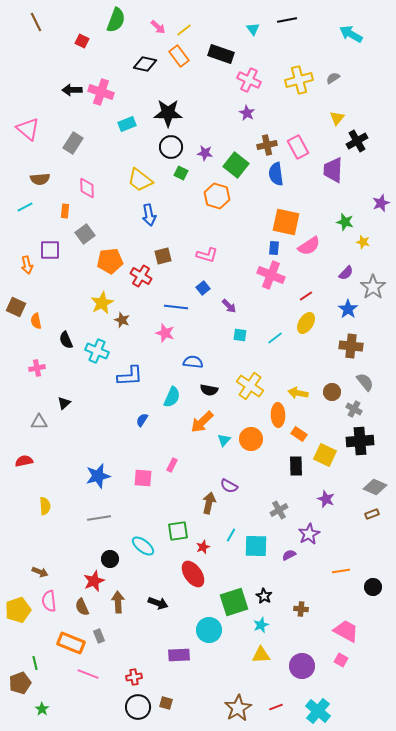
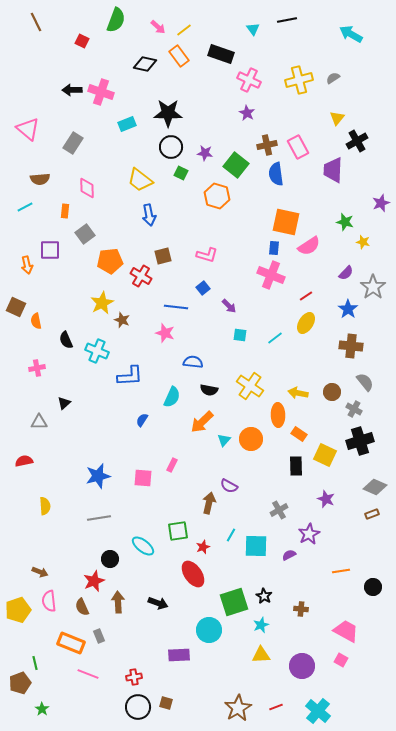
black cross at (360, 441): rotated 12 degrees counterclockwise
